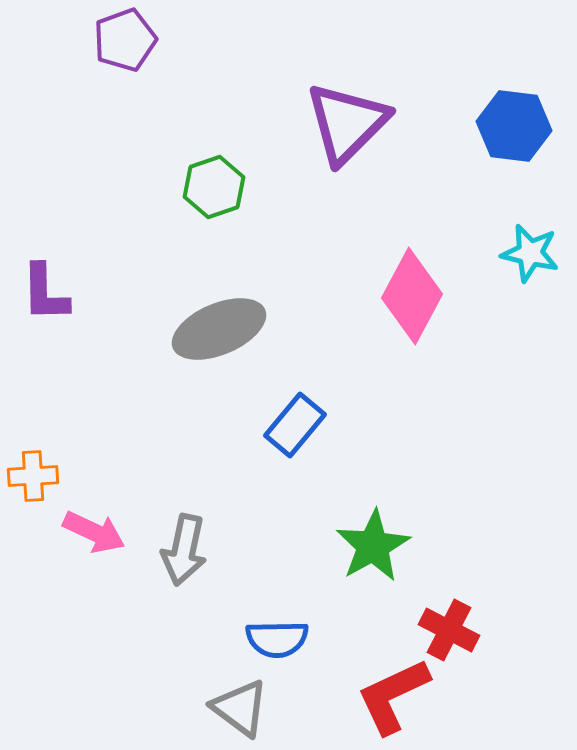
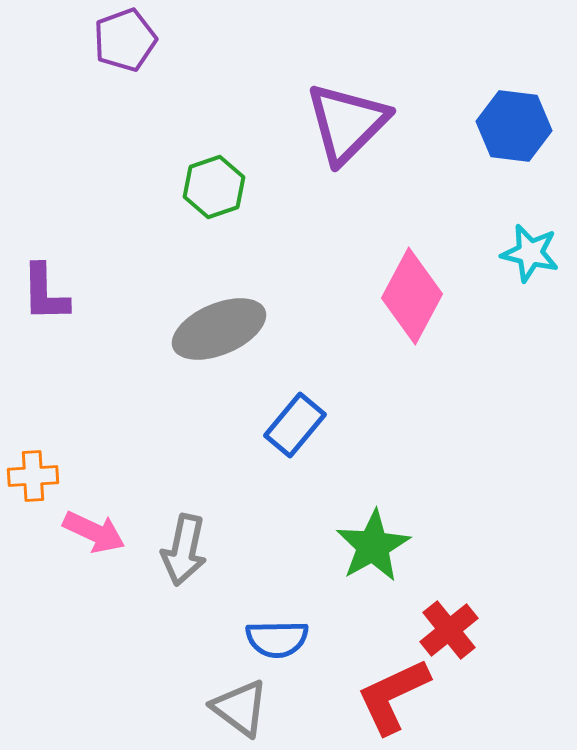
red cross: rotated 24 degrees clockwise
